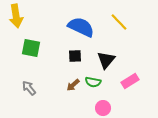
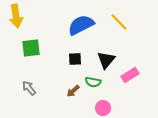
blue semicircle: moved 2 px up; rotated 52 degrees counterclockwise
green square: rotated 18 degrees counterclockwise
black square: moved 3 px down
pink rectangle: moved 6 px up
brown arrow: moved 6 px down
